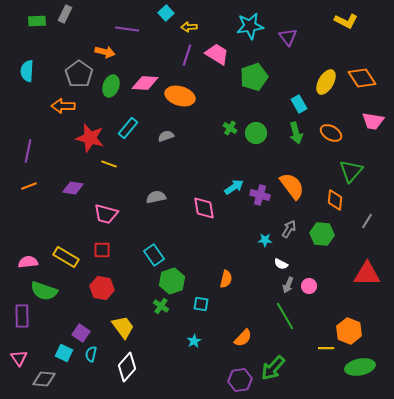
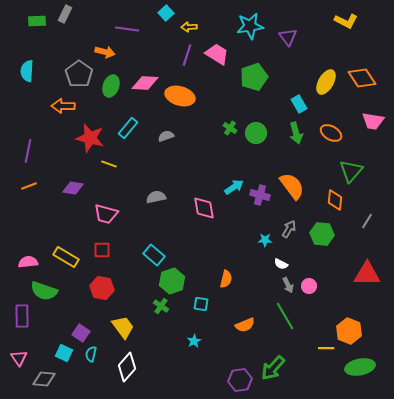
cyan rectangle at (154, 255): rotated 15 degrees counterclockwise
gray arrow at (288, 285): rotated 49 degrees counterclockwise
orange semicircle at (243, 338): moved 2 px right, 13 px up; rotated 24 degrees clockwise
